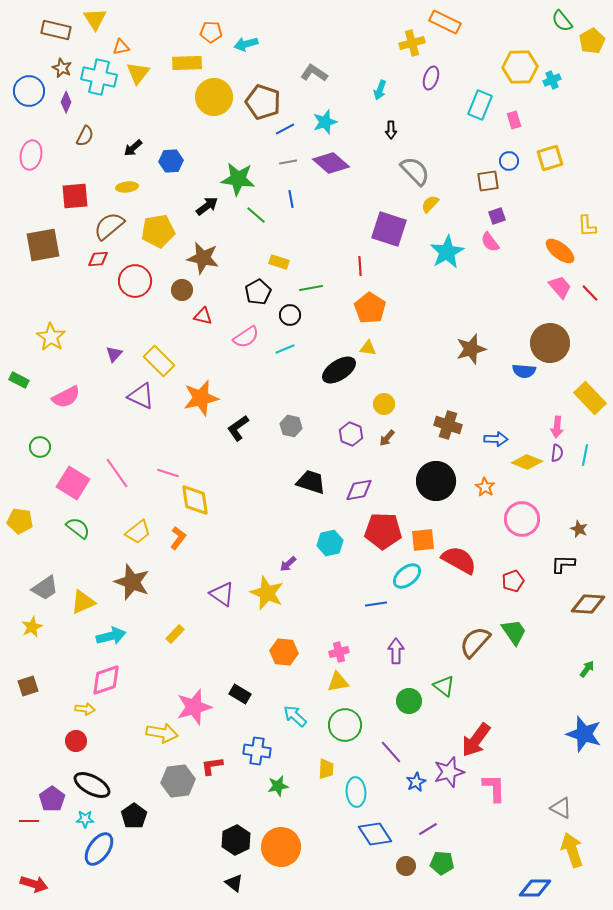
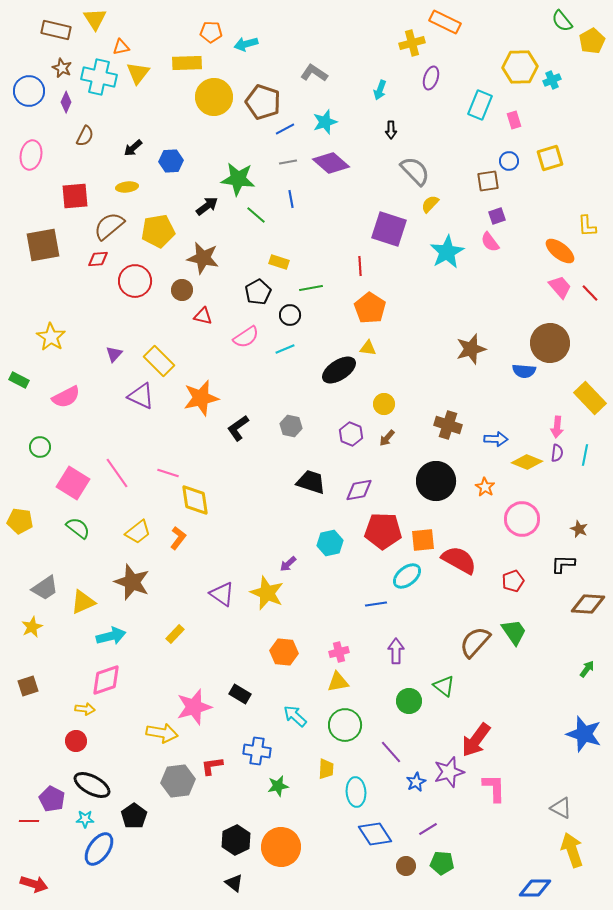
purple pentagon at (52, 799): rotated 10 degrees counterclockwise
